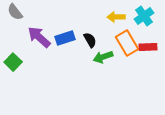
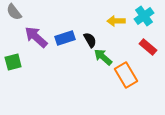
gray semicircle: moved 1 px left
yellow arrow: moved 4 px down
purple arrow: moved 3 px left
orange rectangle: moved 1 px left, 32 px down
red rectangle: rotated 42 degrees clockwise
green arrow: rotated 60 degrees clockwise
green square: rotated 30 degrees clockwise
